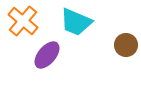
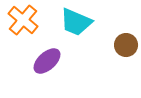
orange cross: moved 1 px up
purple ellipse: moved 6 px down; rotated 8 degrees clockwise
